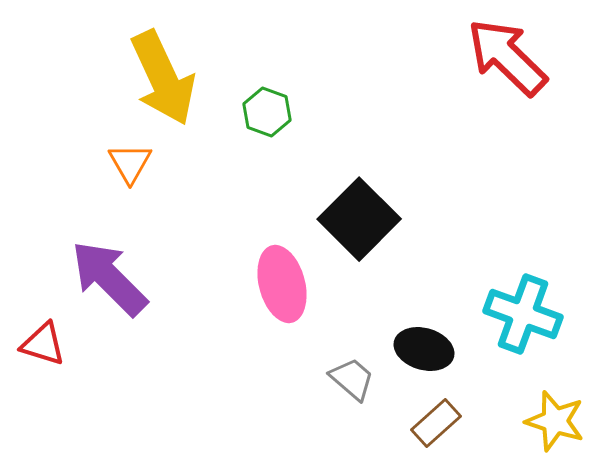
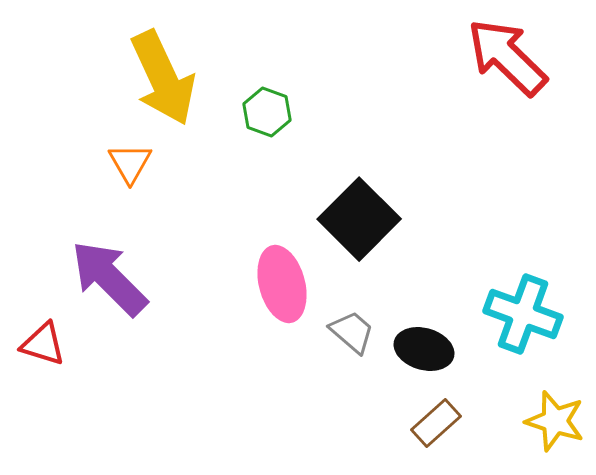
gray trapezoid: moved 47 px up
